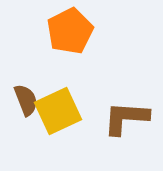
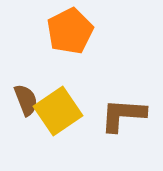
yellow square: rotated 9 degrees counterclockwise
brown L-shape: moved 3 px left, 3 px up
